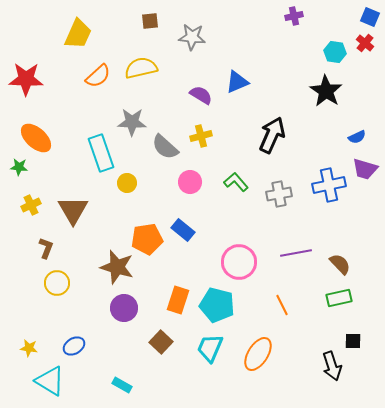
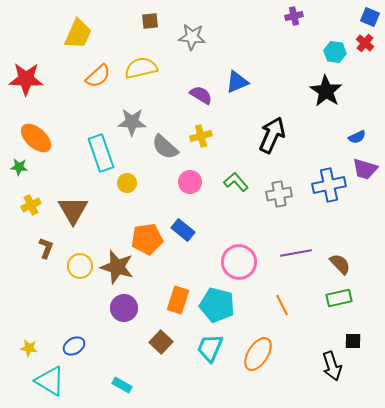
yellow circle at (57, 283): moved 23 px right, 17 px up
